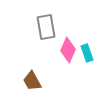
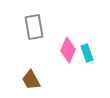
gray rectangle: moved 12 px left
brown trapezoid: moved 1 px left, 1 px up
